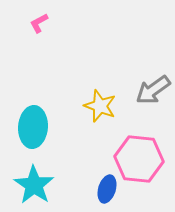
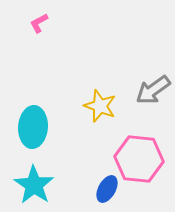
blue ellipse: rotated 12 degrees clockwise
